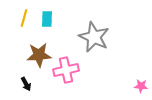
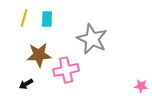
gray star: moved 2 px left, 2 px down
black arrow: rotated 88 degrees clockwise
